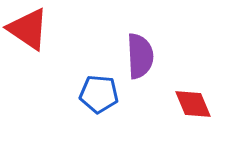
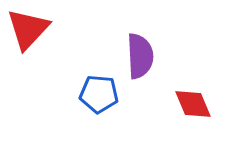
red triangle: rotated 39 degrees clockwise
